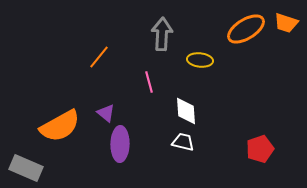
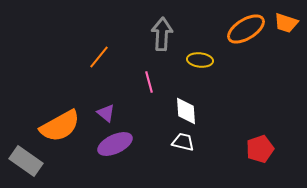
purple ellipse: moved 5 px left; rotated 64 degrees clockwise
gray rectangle: moved 7 px up; rotated 12 degrees clockwise
